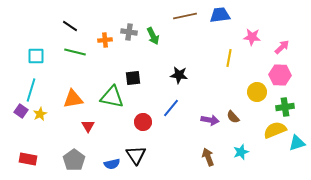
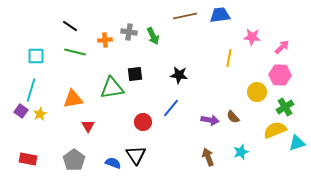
black square: moved 2 px right, 4 px up
green triangle: moved 9 px up; rotated 20 degrees counterclockwise
green cross: rotated 24 degrees counterclockwise
blue semicircle: moved 1 px right, 1 px up; rotated 147 degrees counterclockwise
